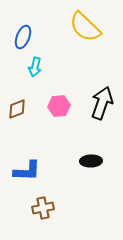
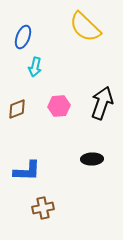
black ellipse: moved 1 px right, 2 px up
